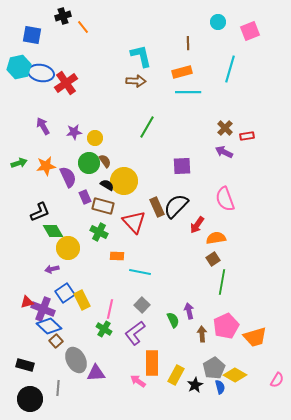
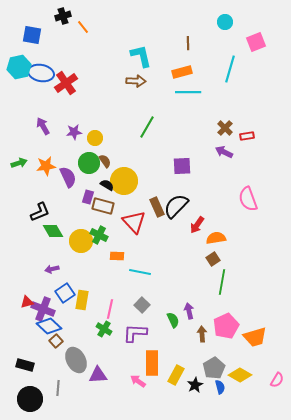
cyan circle at (218, 22): moved 7 px right
pink square at (250, 31): moved 6 px right, 11 px down
purple rectangle at (85, 197): moved 3 px right; rotated 40 degrees clockwise
pink semicircle at (225, 199): moved 23 px right
green cross at (99, 232): moved 3 px down
yellow circle at (68, 248): moved 13 px right, 7 px up
yellow rectangle at (82, 300): rotated 36 degrees clockwise
purple L-shape at (135, 333): rotated 40 degrees clockwise
purple triangle at (96, 373): moved 2 px right, 2 px down
yellow diamond at (235, 375): moved 5 px right
